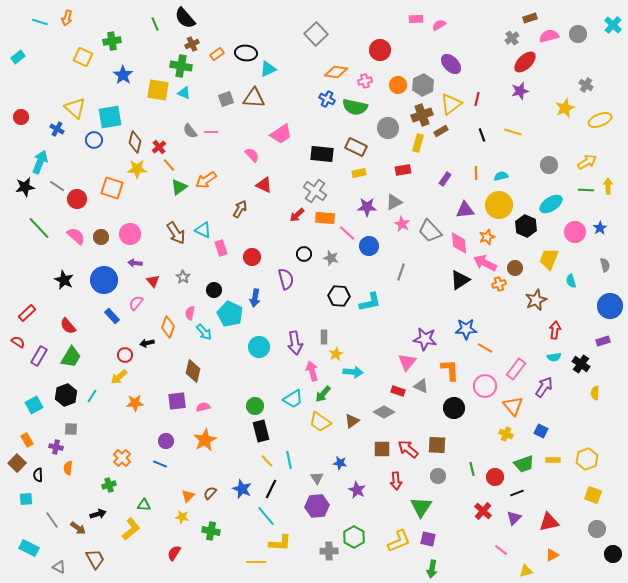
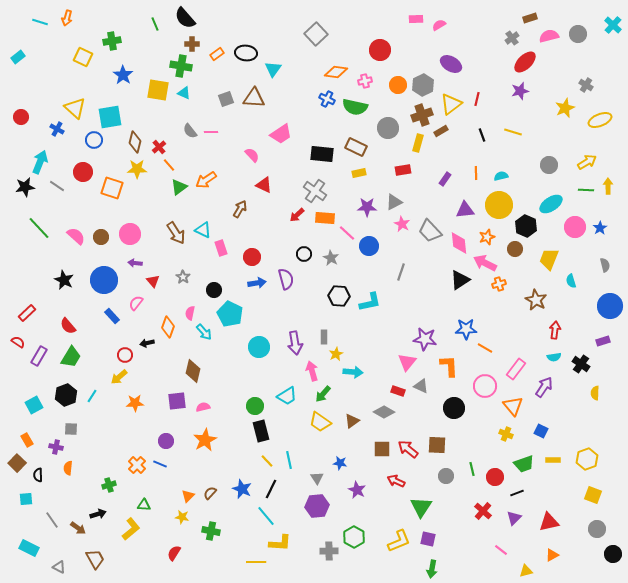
brown cross at (192, 44): rotated 24 degrees clockwise
purple ellipse at (451, 64): rotated 15 degrees counterclockwise
cyan triangle at (268, 69): moved 5 px right; rotated 30 degrees counterclockwise
red circle at (77, 199): moved 6 px right, 27 px up
pink circle at (575, 232): moved 5 px up
gray star at (331, 258): rotated 14 degrees clockwise
brown circle at (515, 268): moved 19 px up
blue arrow at (255, 298): moved 2 px right, 15 px up; rotated 108 degrees counterclockwise
brown star at (536, 300): rotated 20 degrees counterclockwise
orange L-shape at (450, 370): moved 1 px left, 4 px up
cyan trapezoid at (293, 399): moved 6 px left, 3 px up
orange cross at (122, 458): moved 15 px right, 7 px down
gray circle at (438, 476): moved 8 px right
red arrow at (396, 481): rotated 120 degrees clockwise
